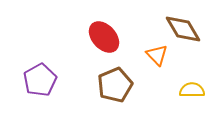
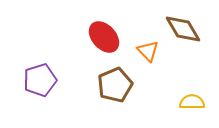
orange triangle: moved 9 px left, 4 px up
purple pentagon: rotated 12 degrees clockwise
yellow semicircle: moved 12 px down
